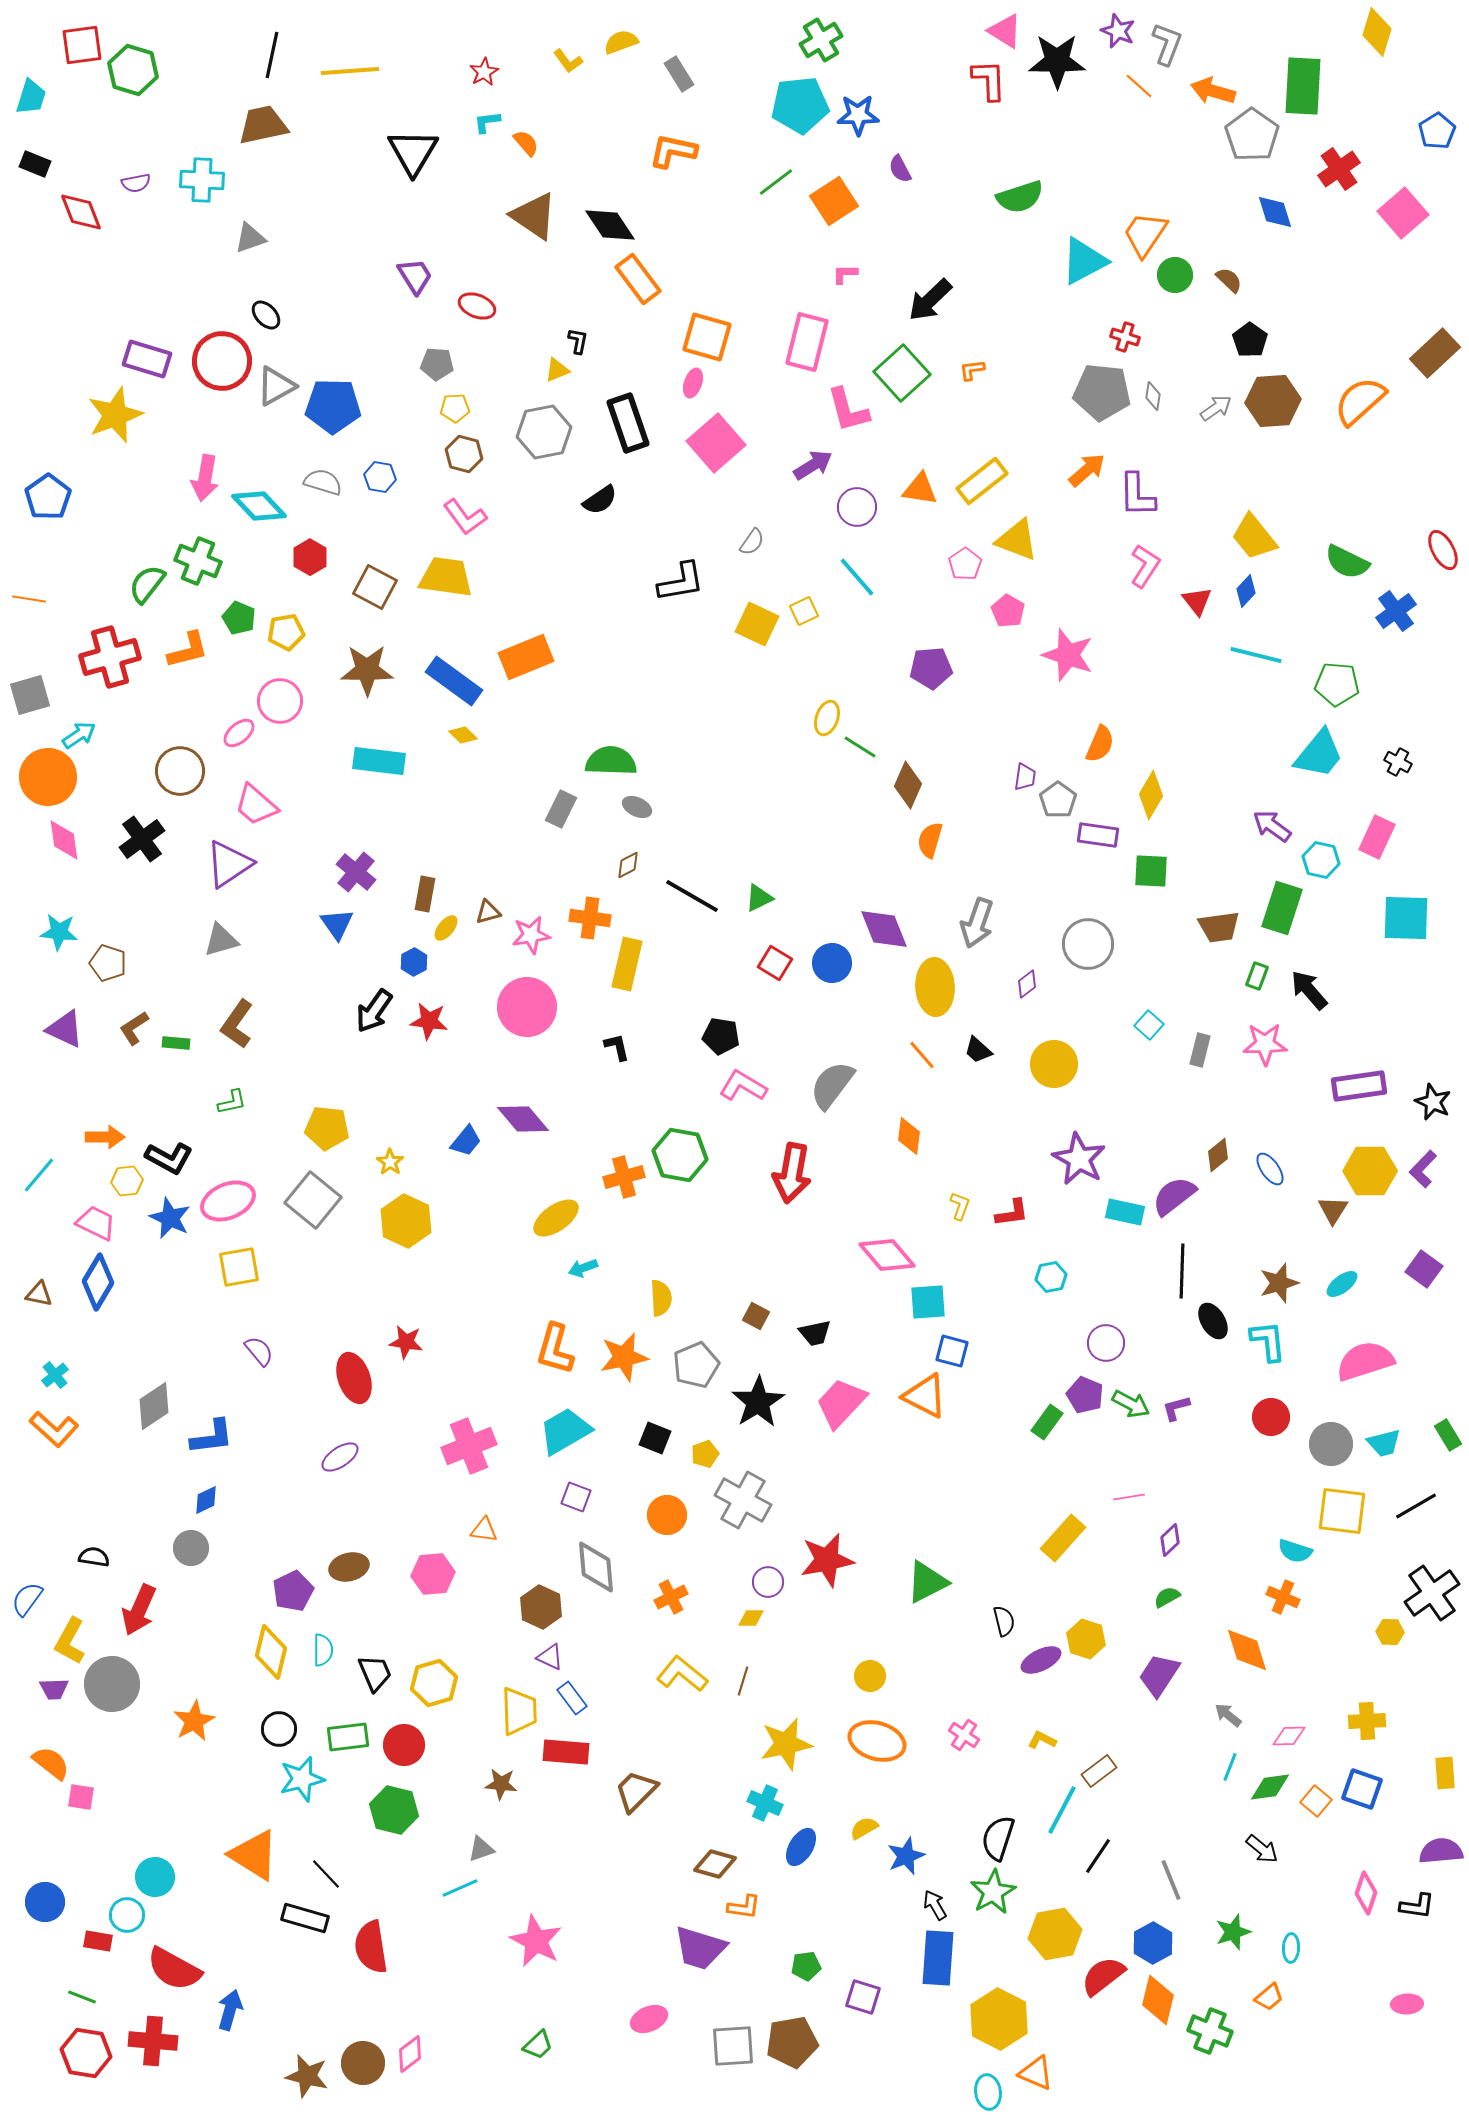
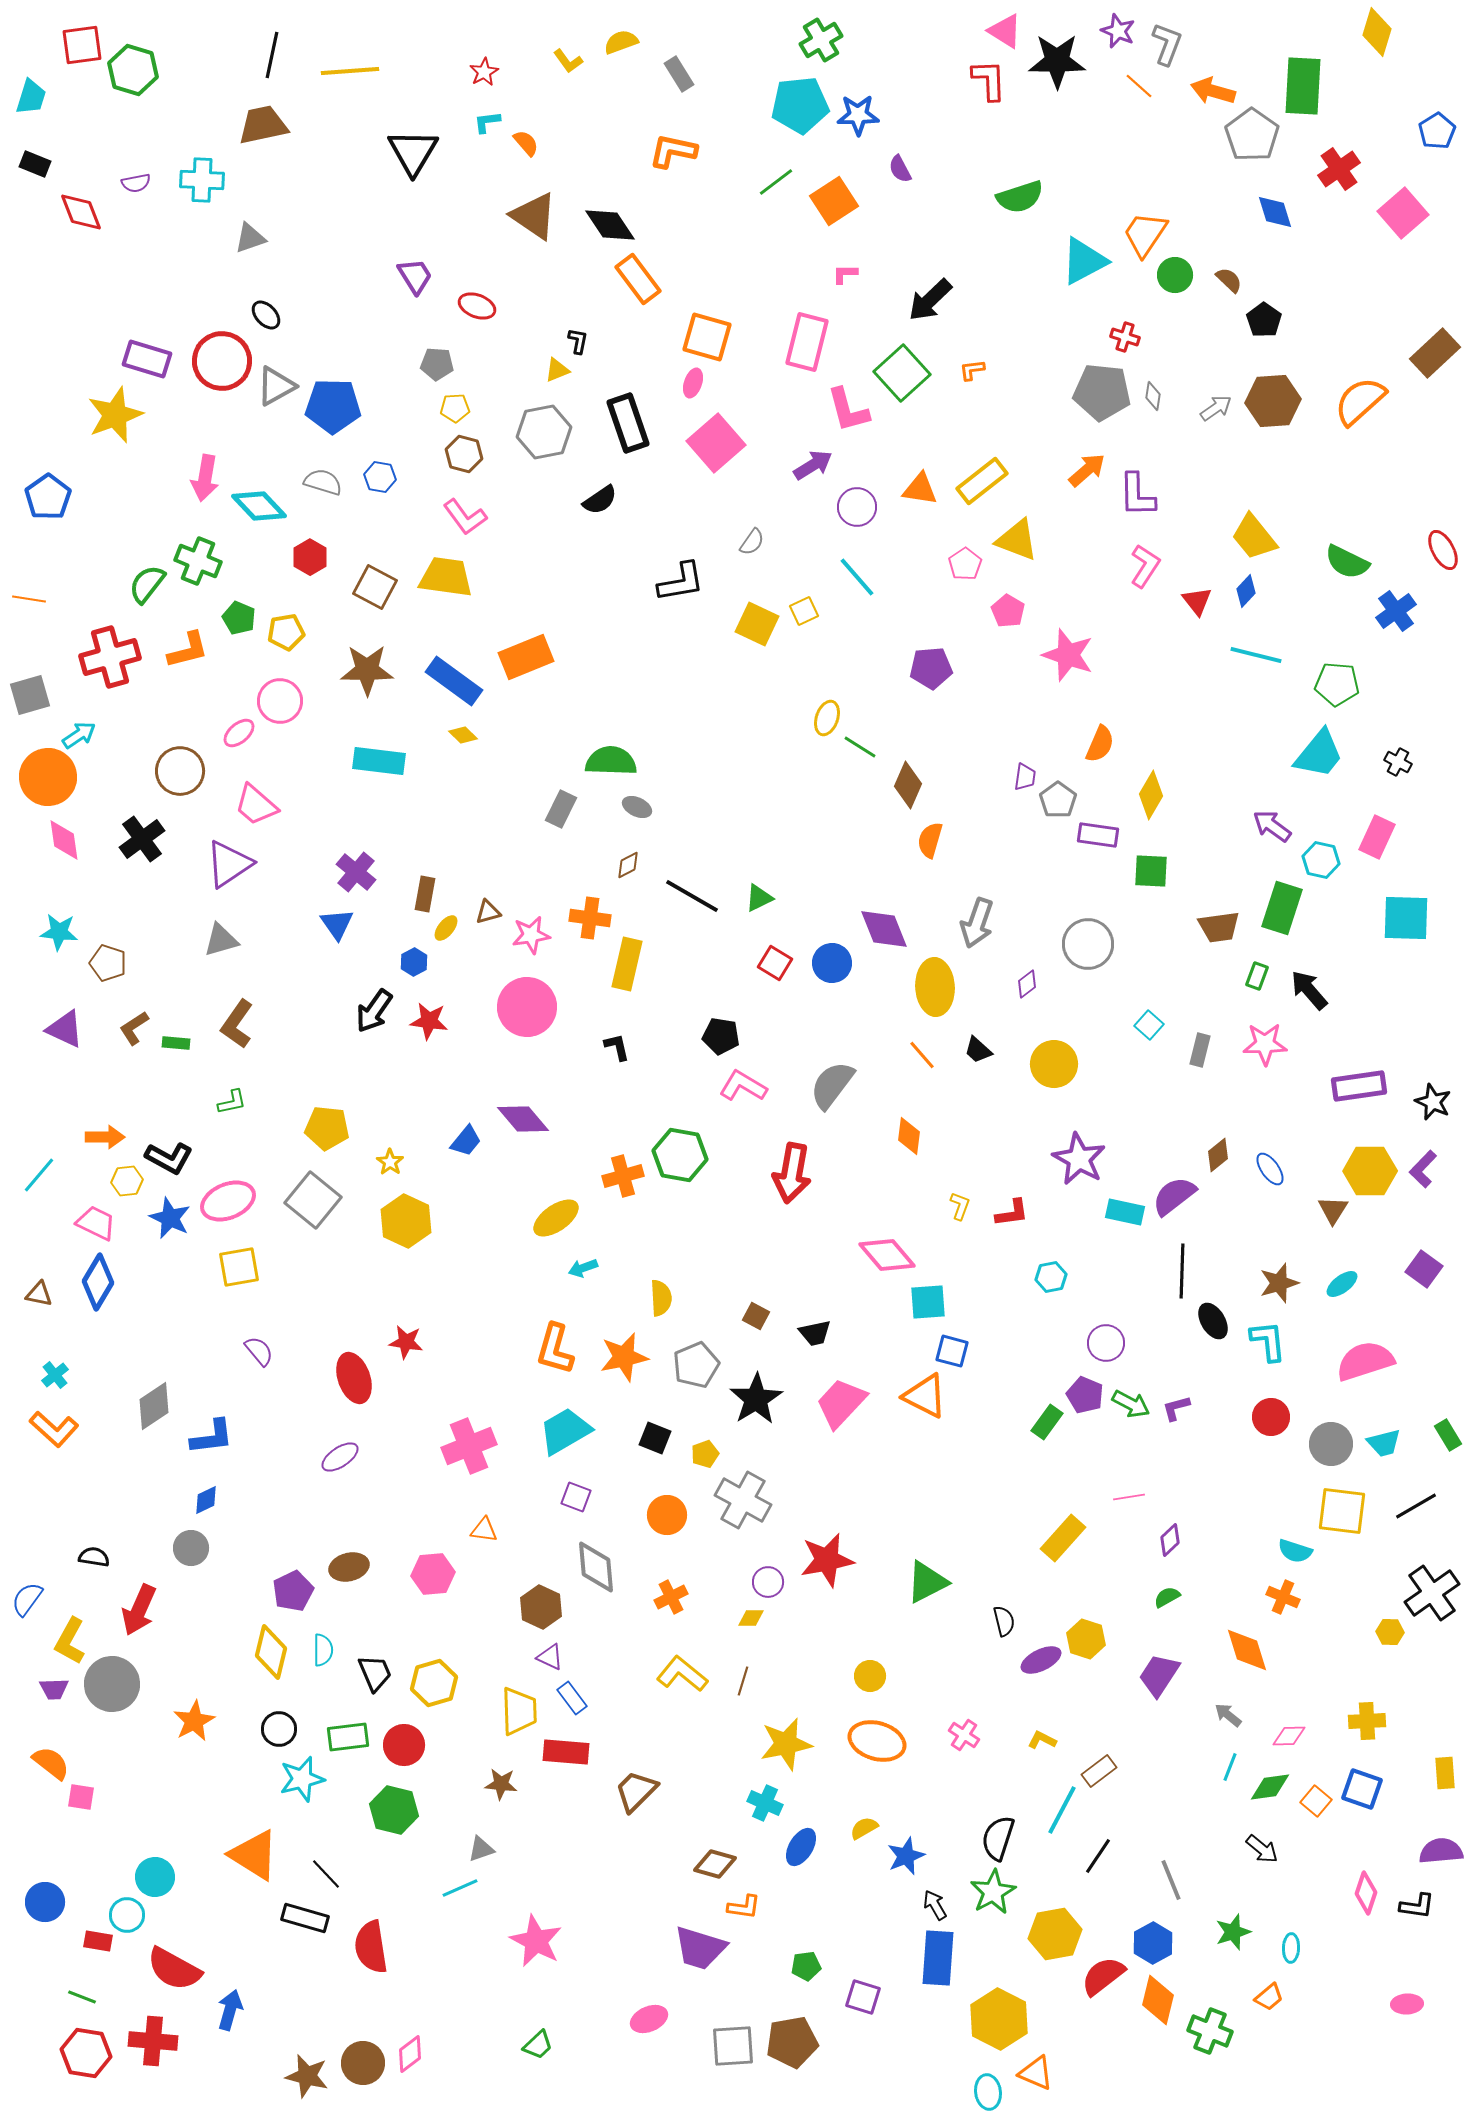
black pentagon at (1250, 340): moved 14 px right, 20 px up
orange cross at (624, 1177): moved 1 px left, 1 px up
black star at (758, 1402): moved 2 px left, 3 px up
